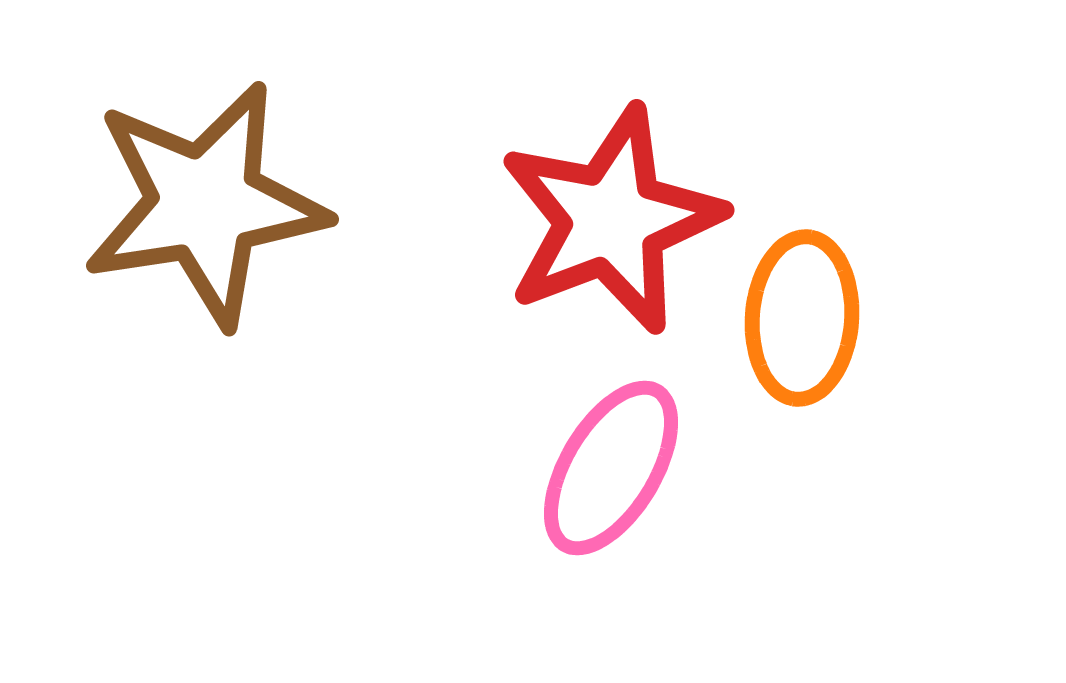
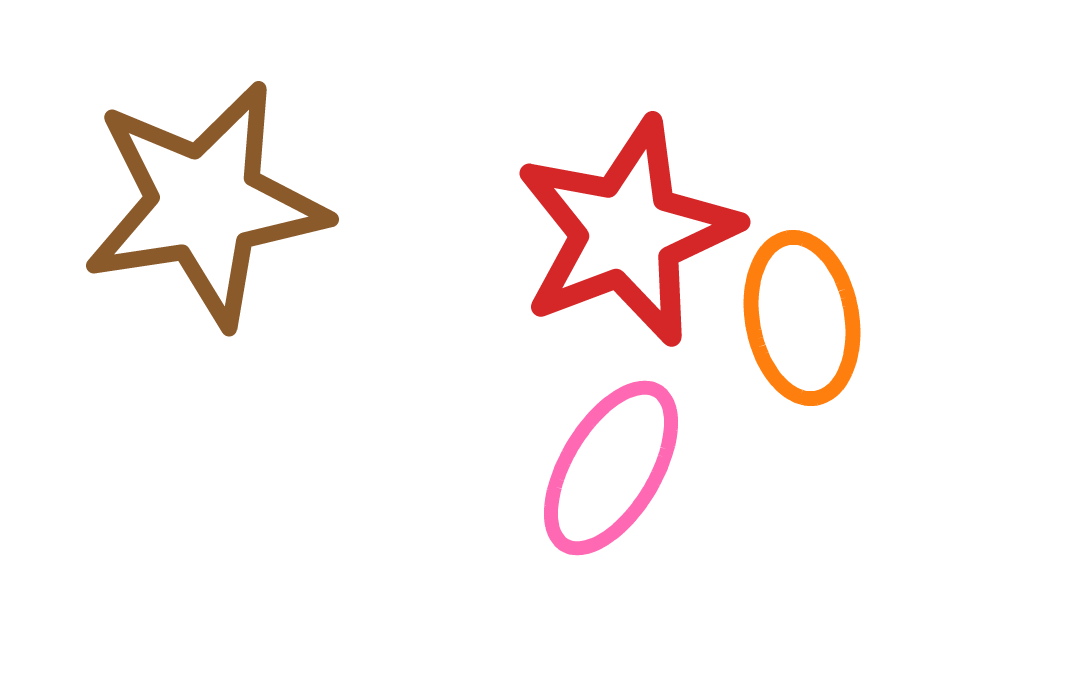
red star: moved 16 px right, 12 px down
orange ellipse: rotated 14 degrees counterclockwise
